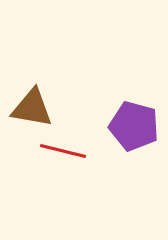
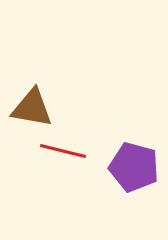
purple pentagon: moved 41 px down
